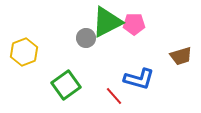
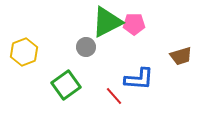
gray circle: moved 9 px down
blue L-shape: rotated 12 degrees counterclockwise
